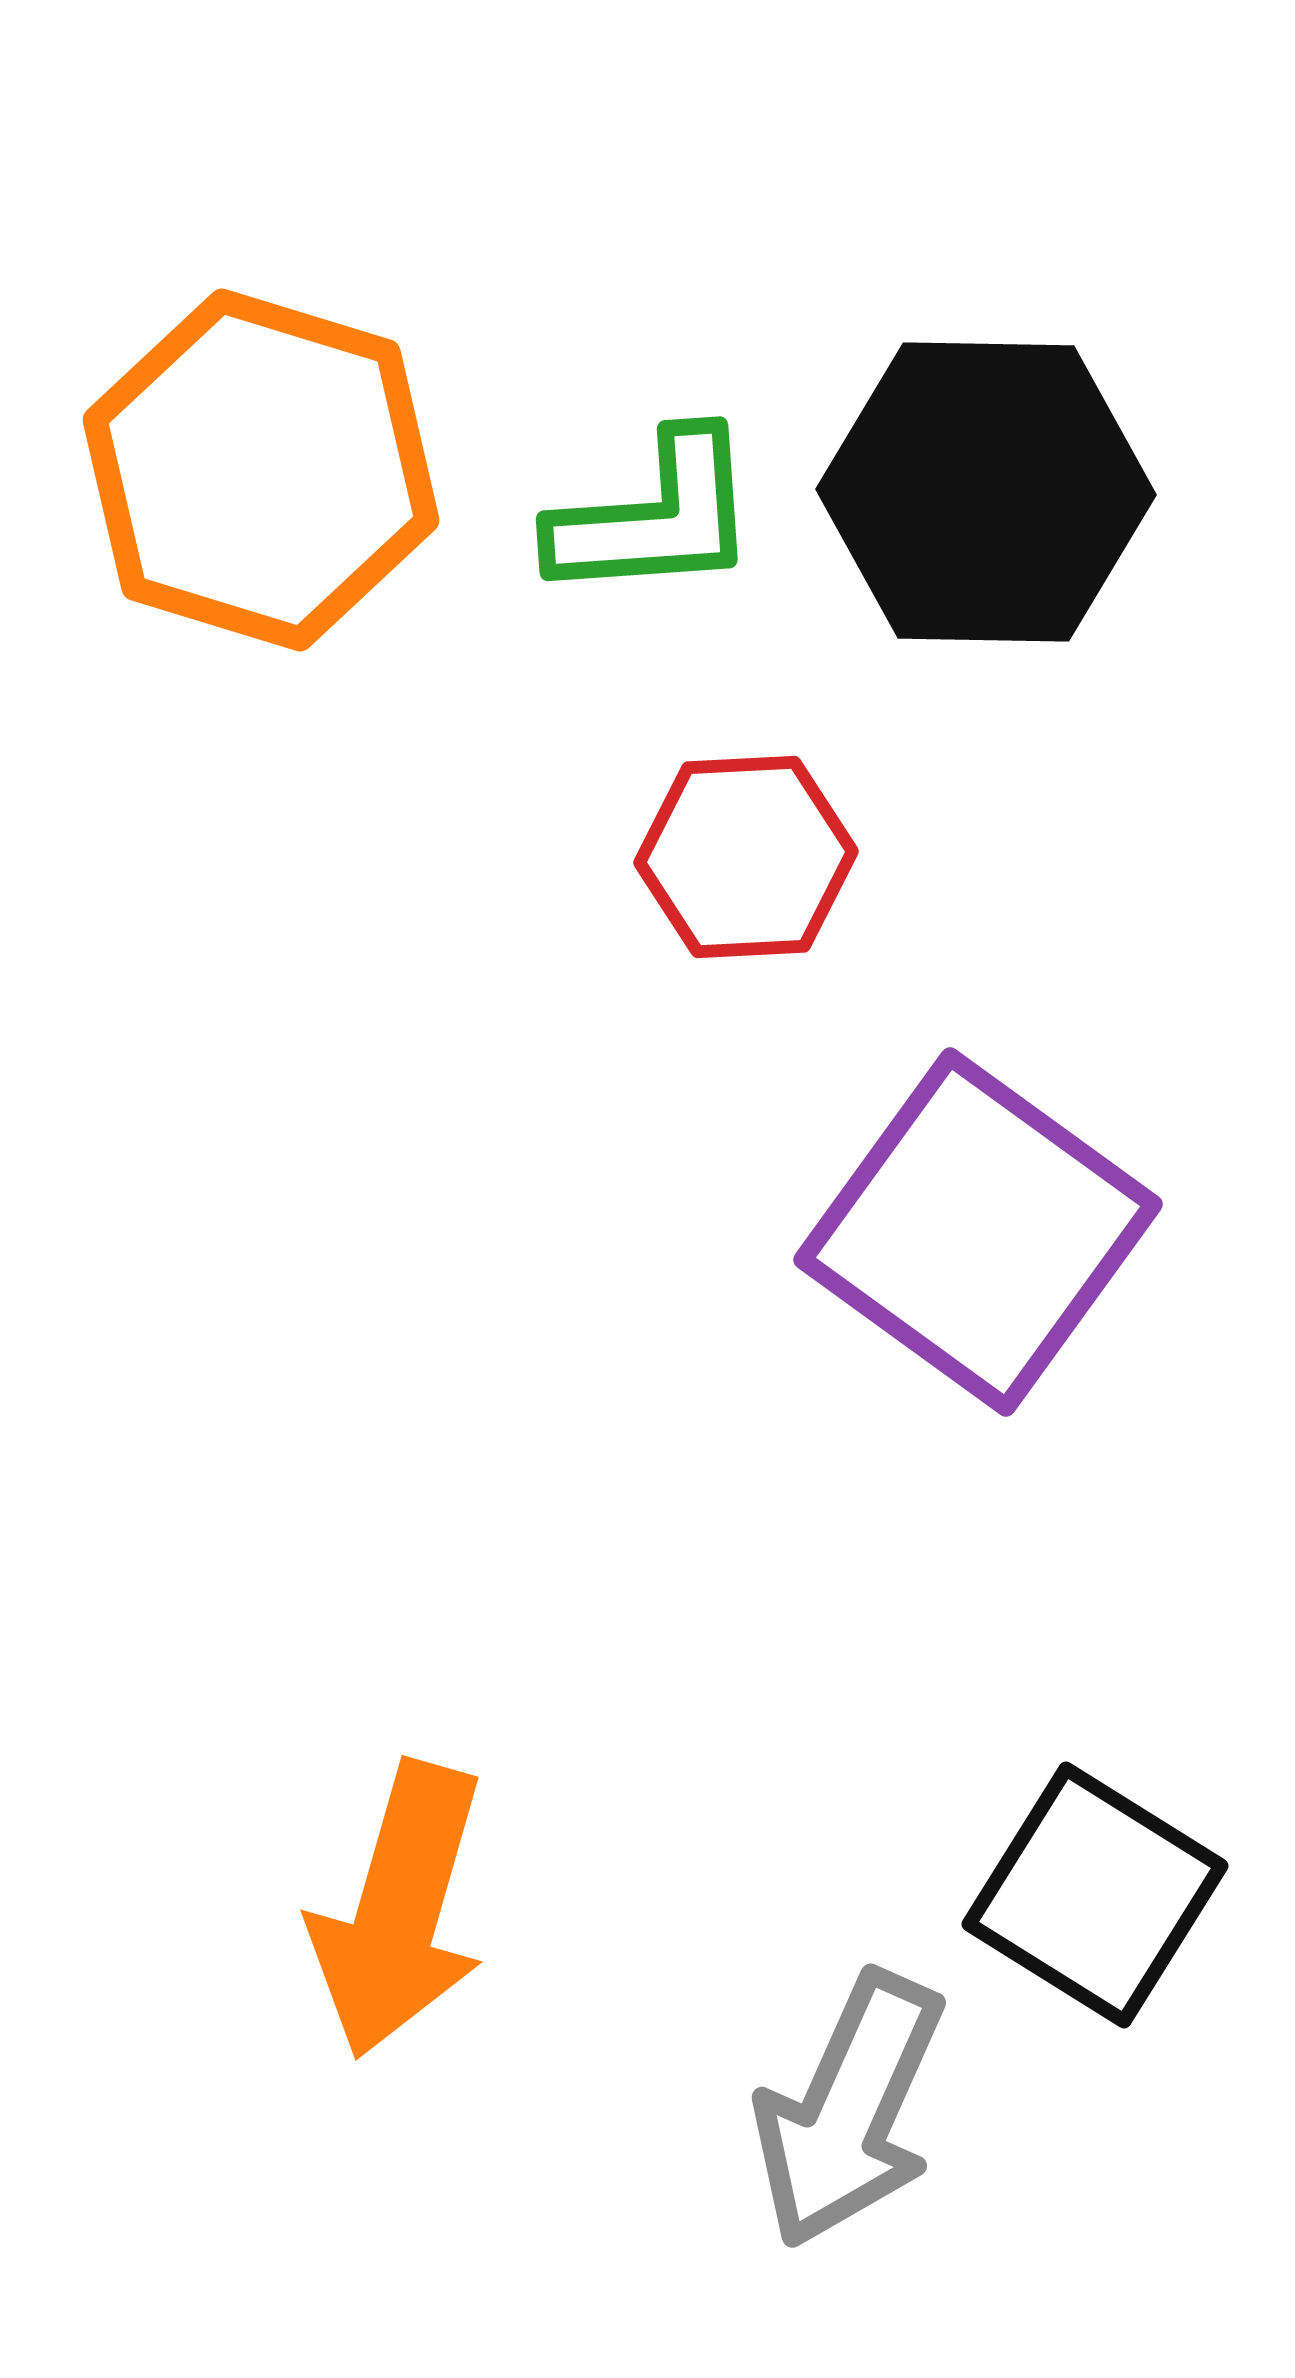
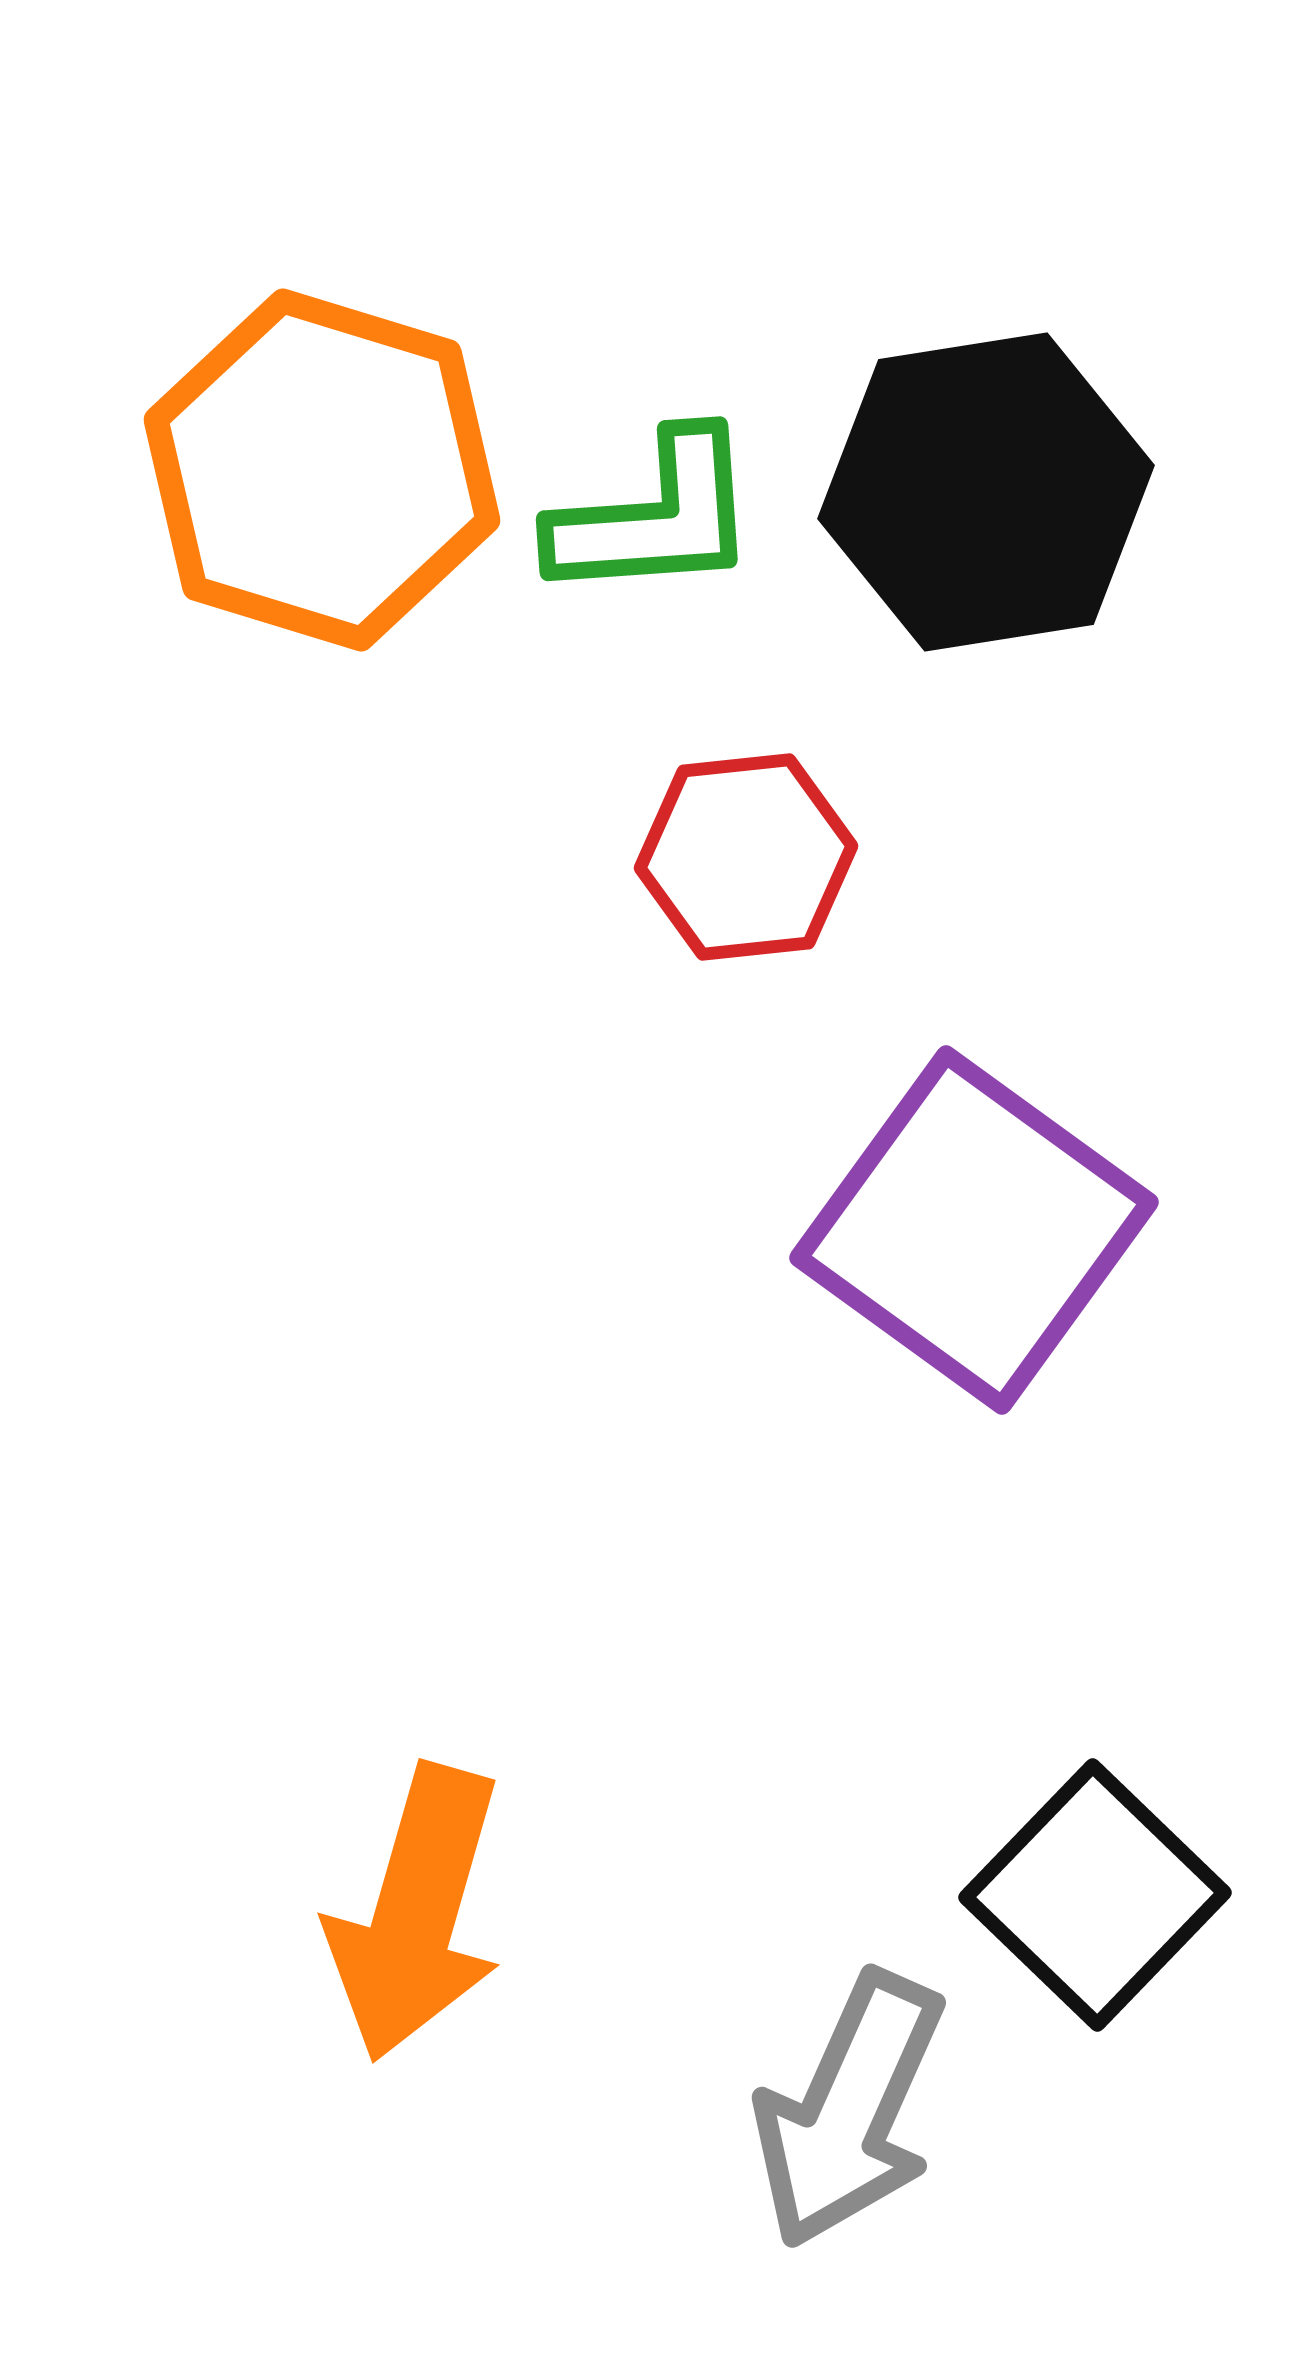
orange hexagon: moved 61 px right
black hexagon: rotated 10 degrees counterclockwise
red hexagon: rotated 3 degrees counterclockwise
purple square: moved 4 px left, 2 px up
black square: rotated 12 degrees clockwise
orange arrow: moved 17 px right, 3 px down
